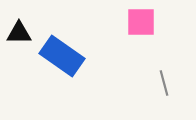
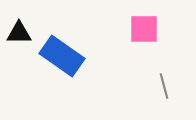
pink square: moved 3 px right, 7 px down
gray line: moved 3 px down
